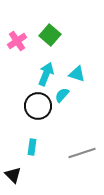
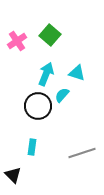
cyan triangle: moved 1 px up
